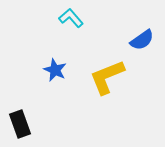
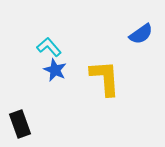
cyan L-shape: moved 22 px left, 29 px down
blue semicircle: moved 1 px left, 6 px up
yellow L-shape: moved 2 px left, 1 px down; rotated 108 degrees clockwise
